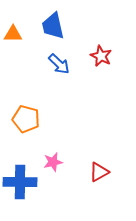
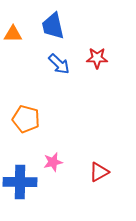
red star: moved 4 px left, 2 px down; rotated 25 degrees counterclockwise
